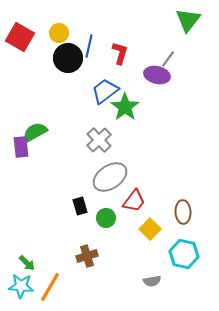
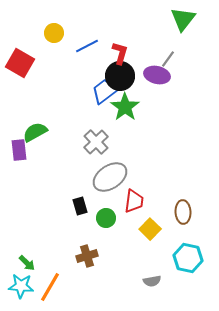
green triangle: moved 5 px left, 1 px up
yellow circle: moved 5 px left
red square: moved 26 px down
blue line: moved 2 px left; rotated 50 degrees clockwise
black circle: moved 52 px right, 18 px down
gray cross: moved 3 px left, 2 px down
purple rectangle: moved 2 px left, 3 px down
red trapezoid: rotated 30 degrees counterclockwise
cyan hexagon: moved 4 px right, 4 px down
